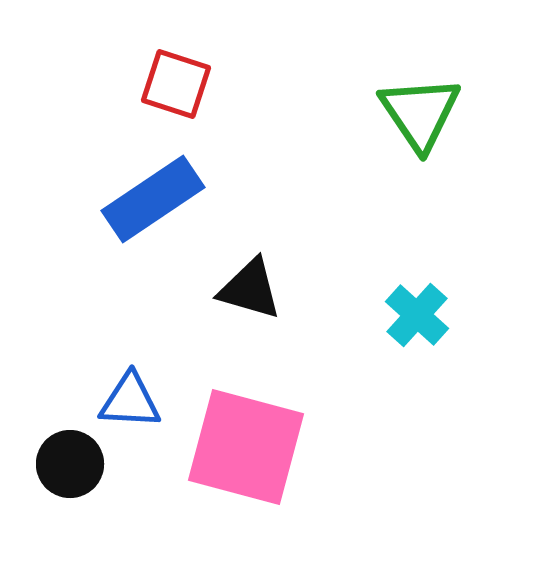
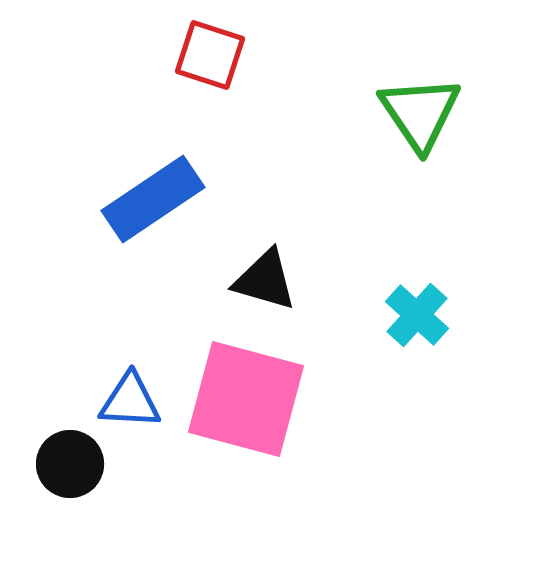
red square: moved 34 px right, 29 px up
black triangle: moved 15 px right, 9 px up
pink square: moved 48 px up
